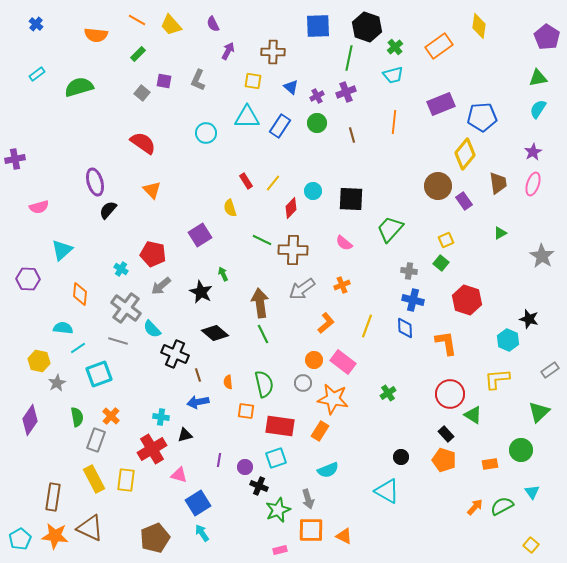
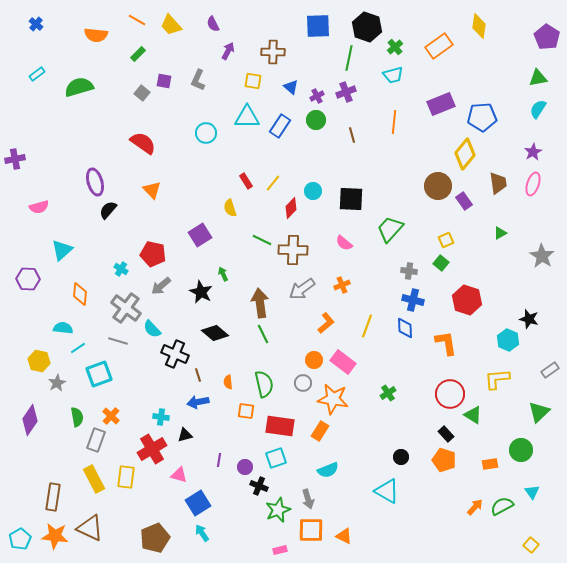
green circle at (317, 123): moved 1 px left, 3 px up
yellow rectangle at (126, 480): moved 3 px up
